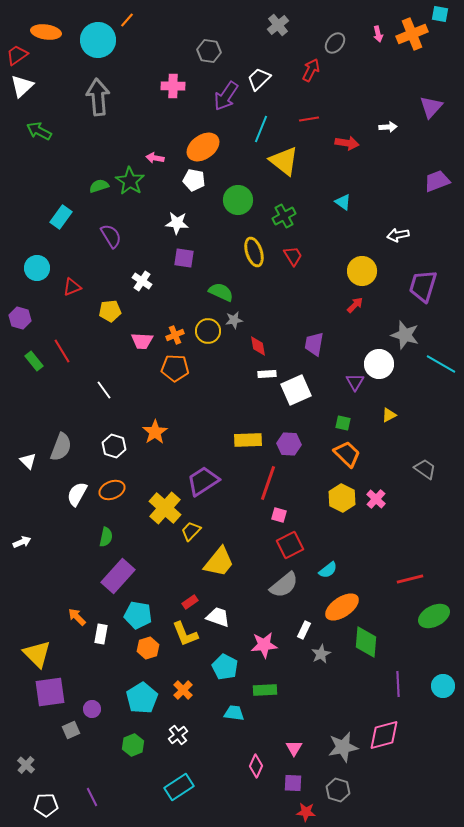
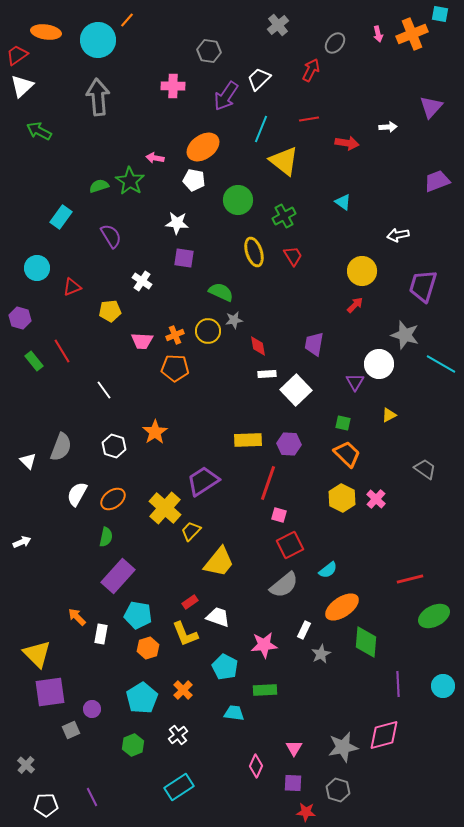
white square at (296, 390): rotated 20 degrees counterclockwise
orange ellipse at (112, 490): moved 1 px right, 9 px down; rotated 15 degrees counterclockwise
